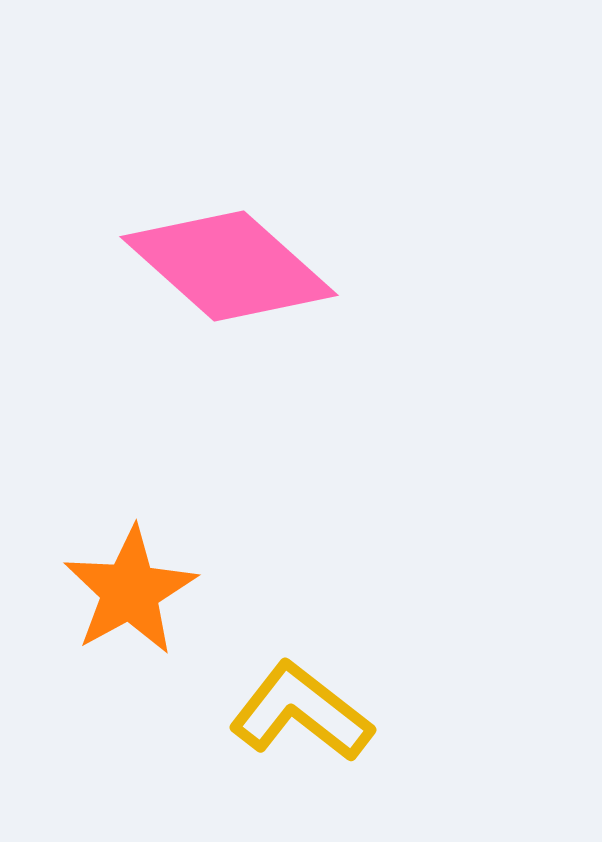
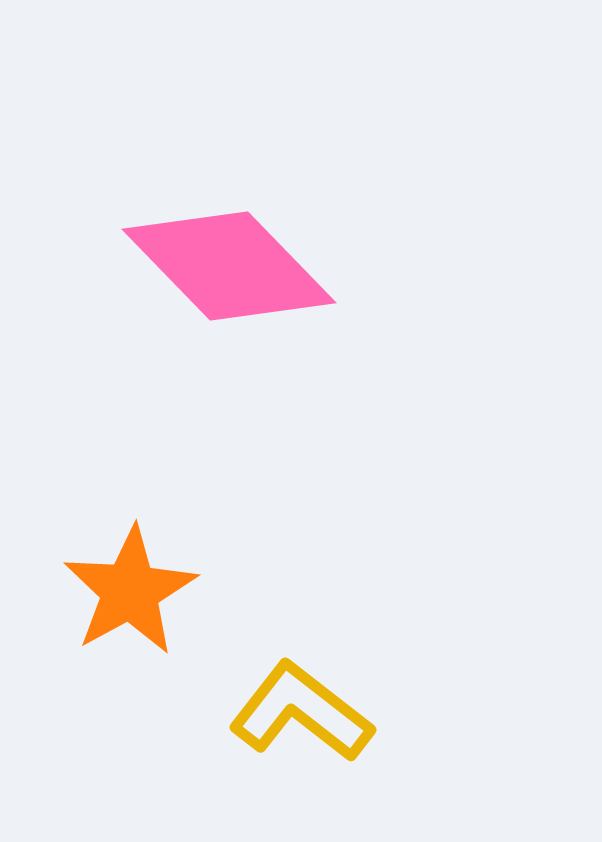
pink diamond: rotated 4 degrees clockwise
